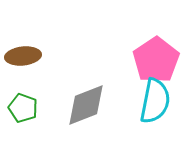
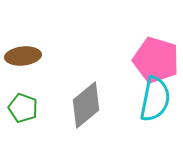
pink pentagon: rotated 21 degrees counterclockwise
cyan semicircle: moved 2 px up
gray diamond: rotated 18 degrees counterclockwise
